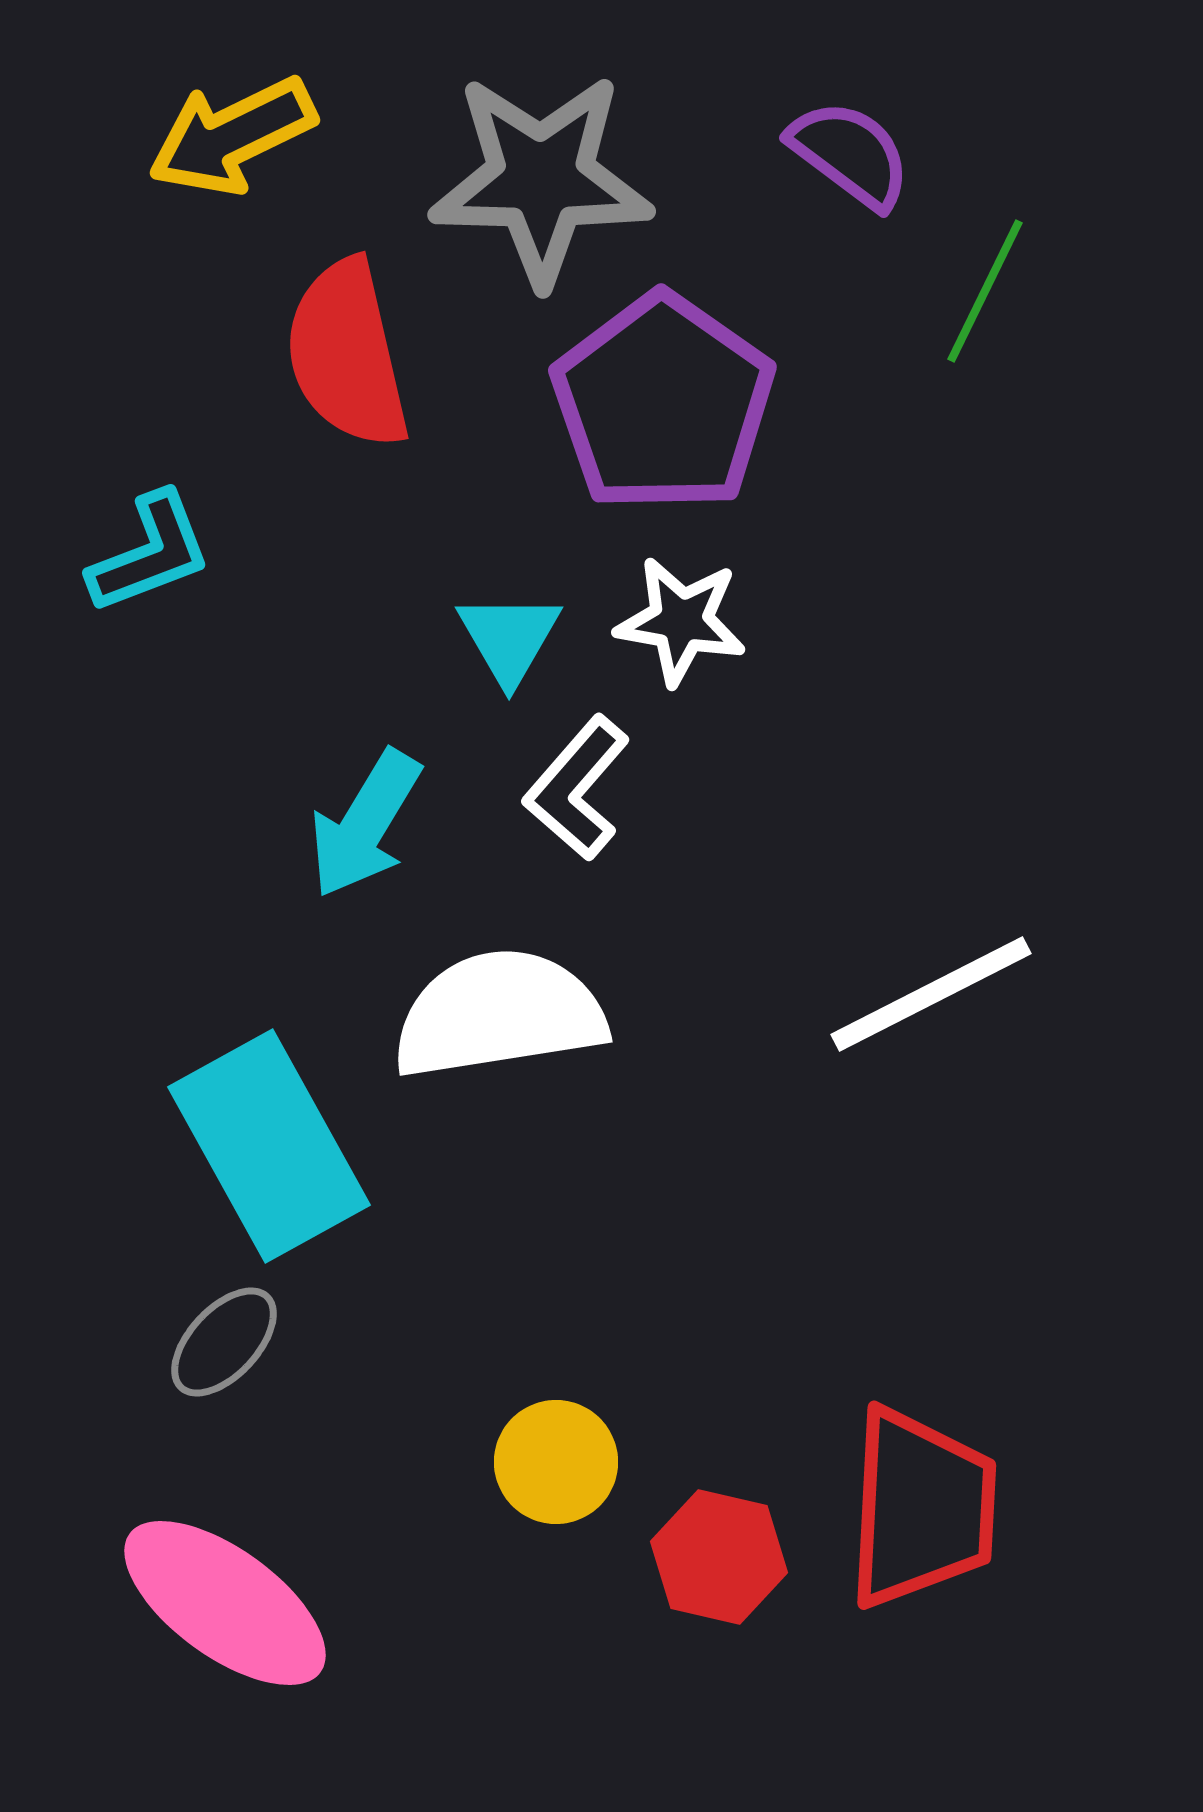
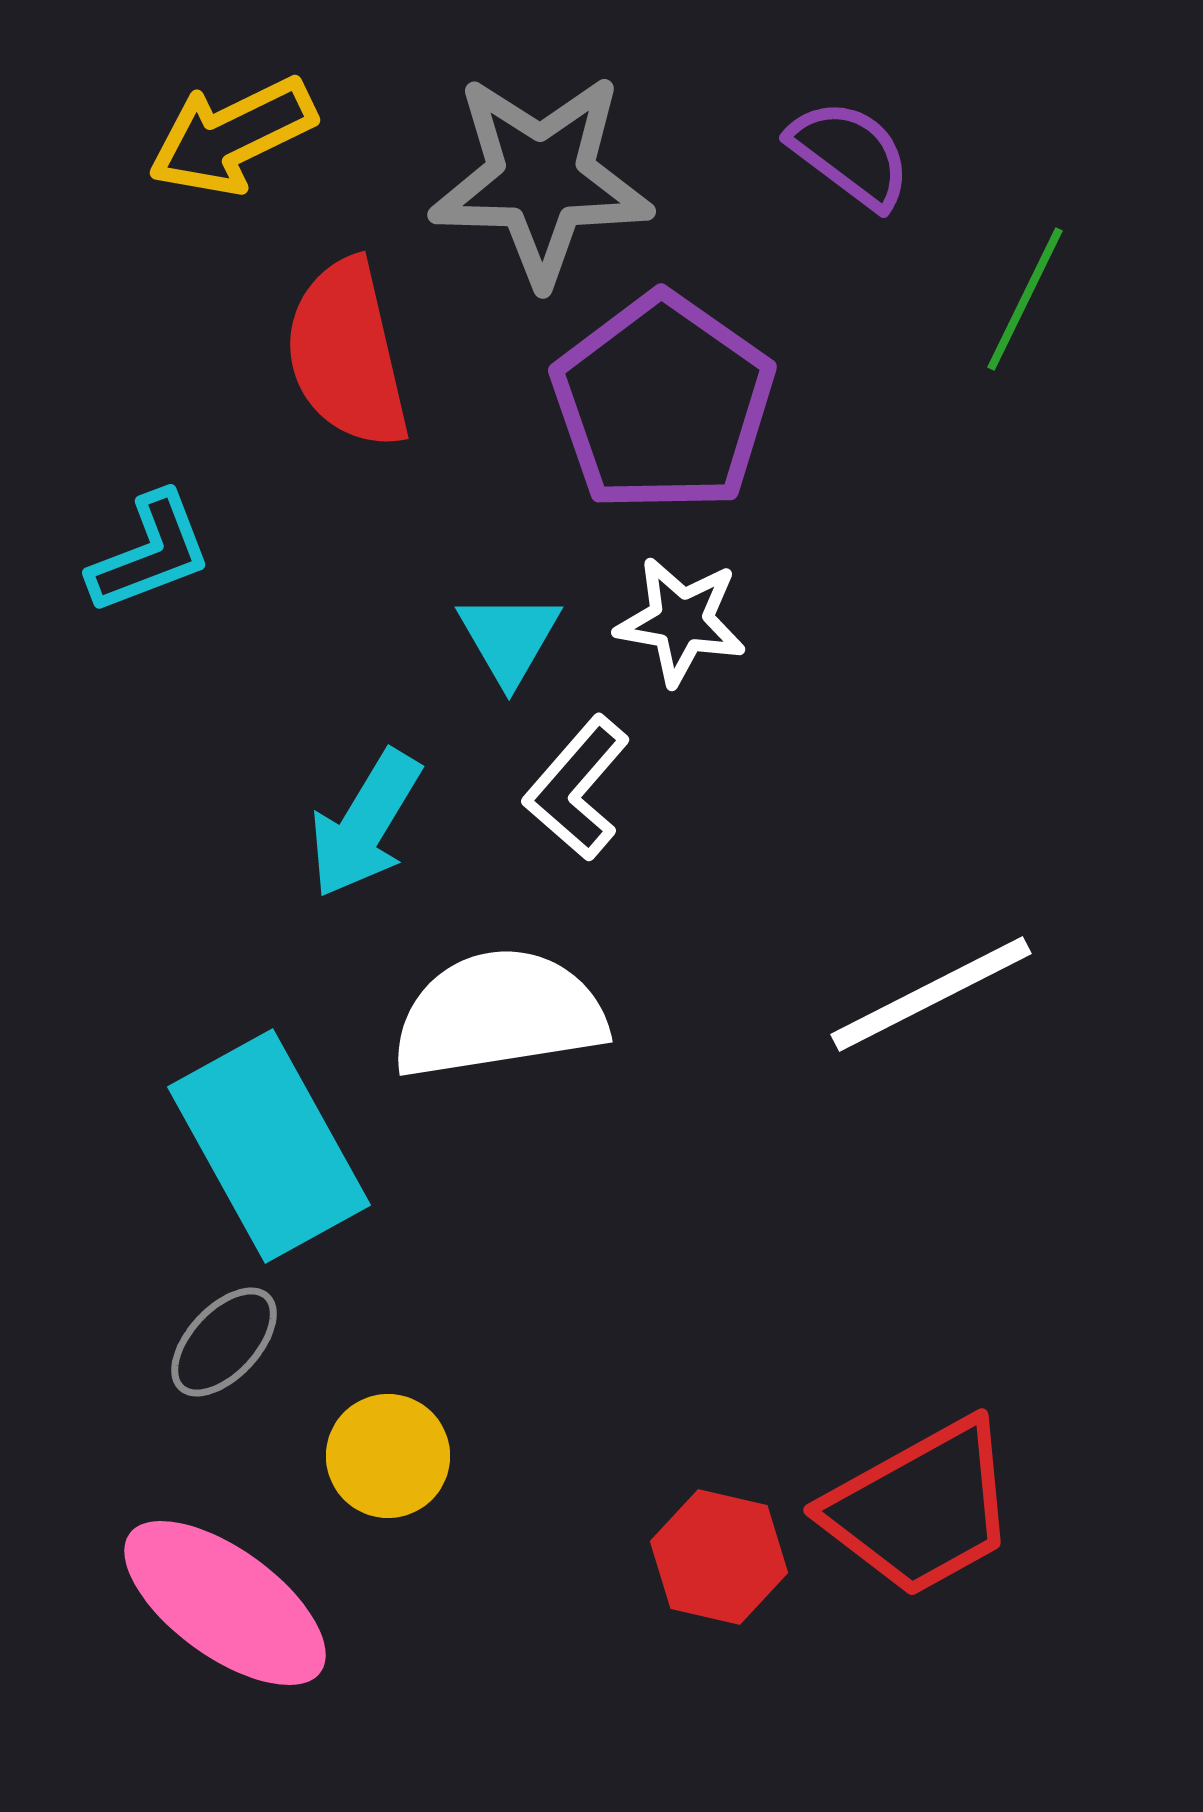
green line: moved 40 px right, 8 px down
yellow circle: moved 168 px left, 6 px up
red trapezoid: rotated 58 degrees clockwise
